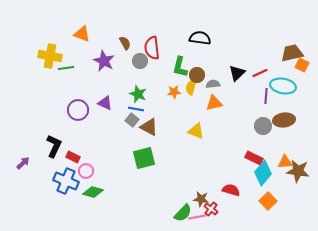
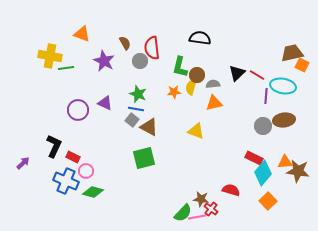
red line at (260, 73): moved 3 px left, 2 px down; rotated 56 degrees clockwise
